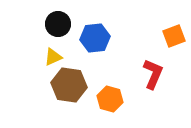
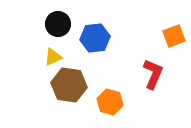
orange hexagon: moved 3 px down
